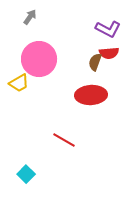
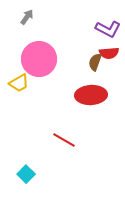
gray arrow: moved 3 px left
